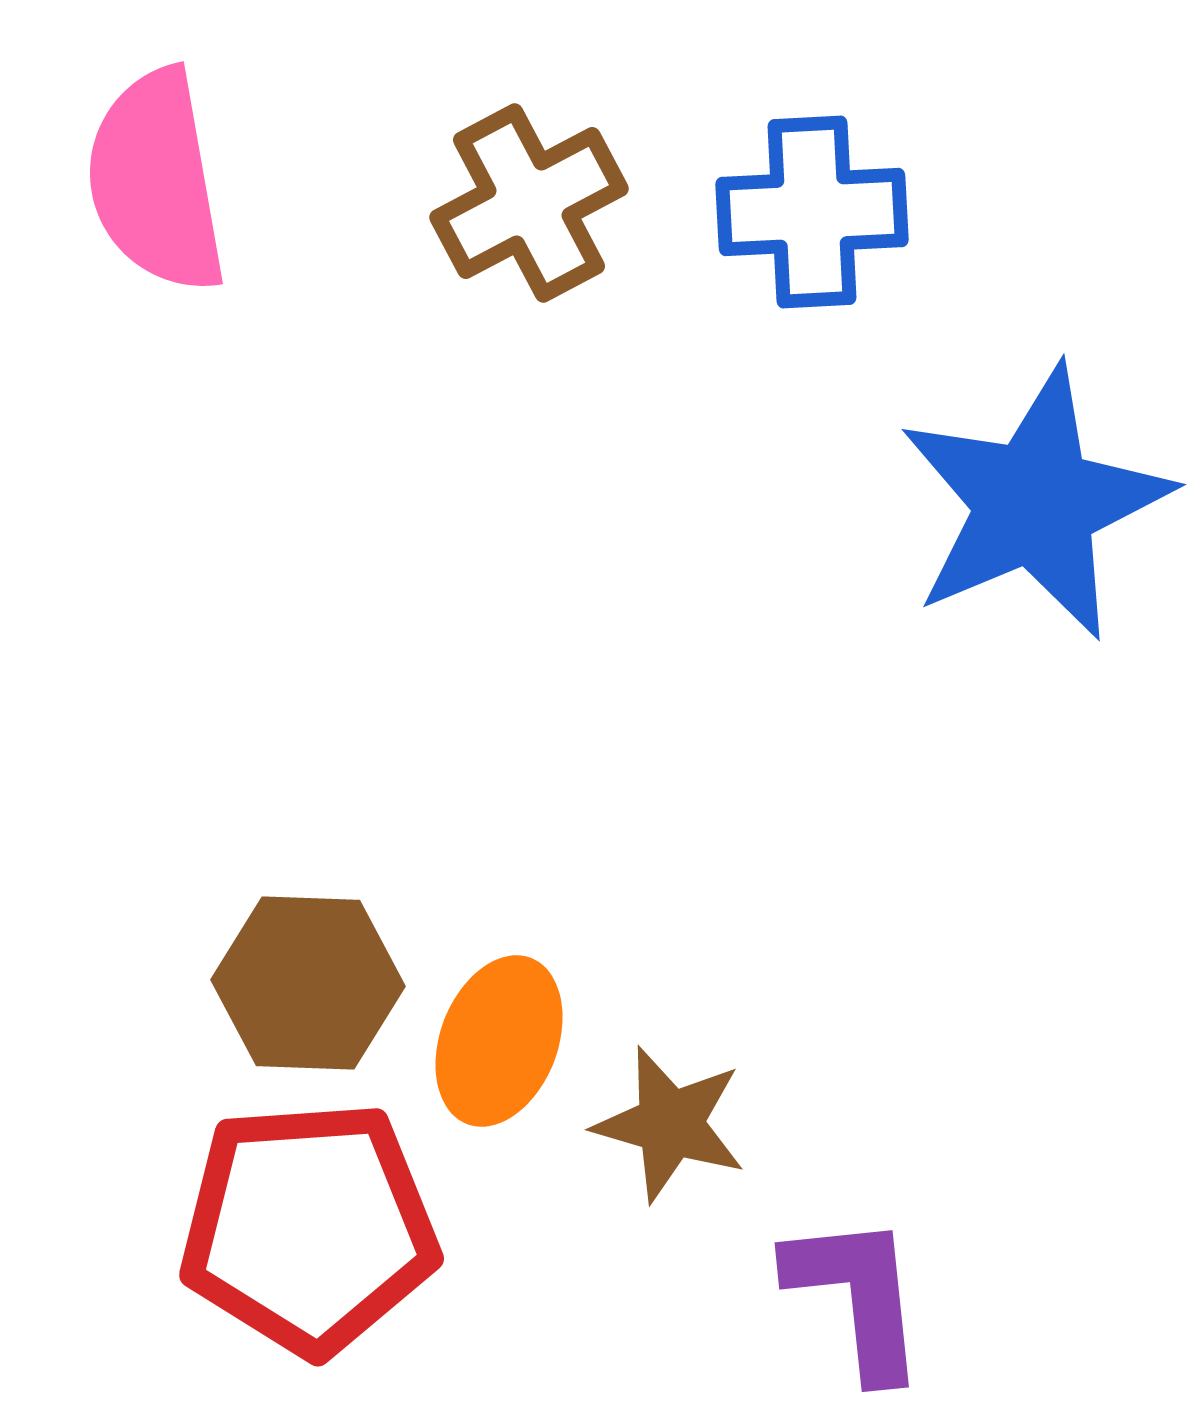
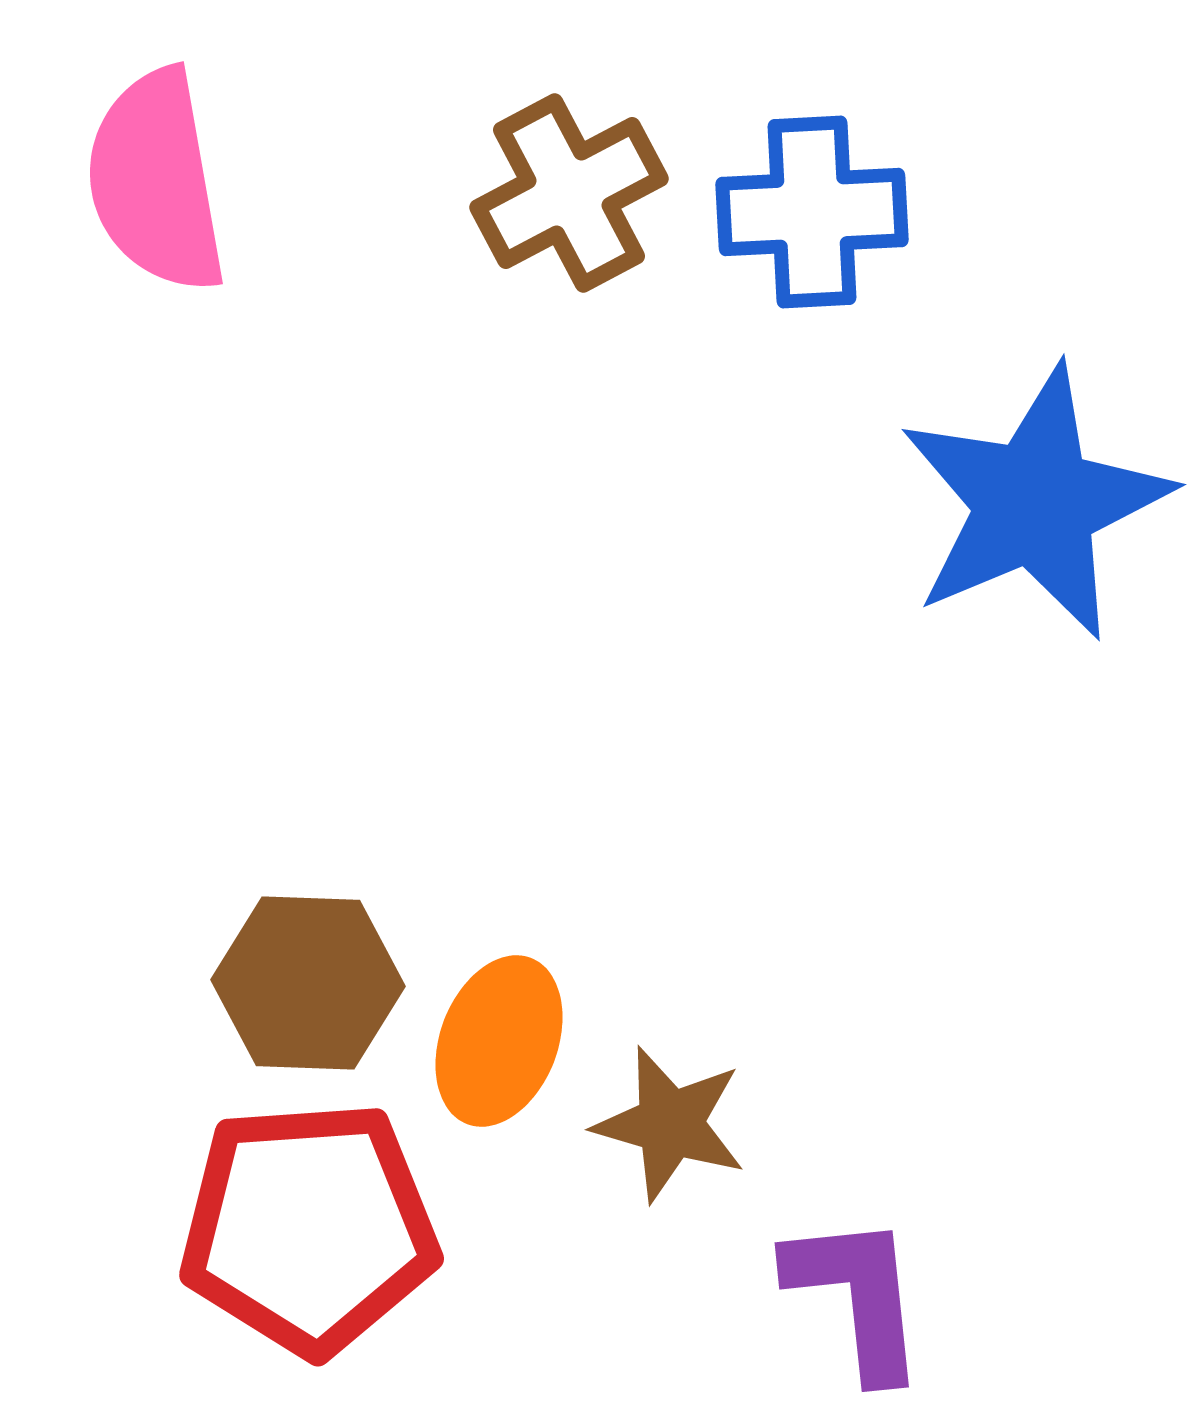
brown cross: moved 40 px right, 10 px up
